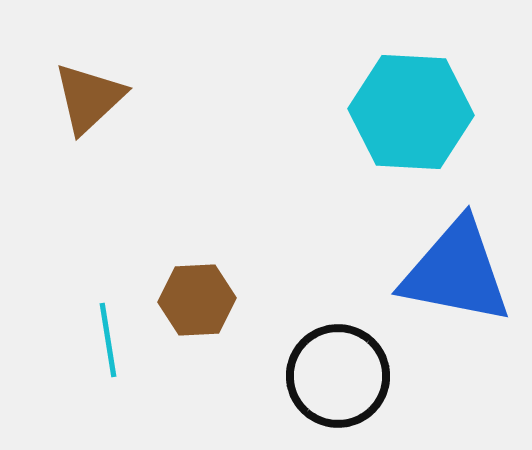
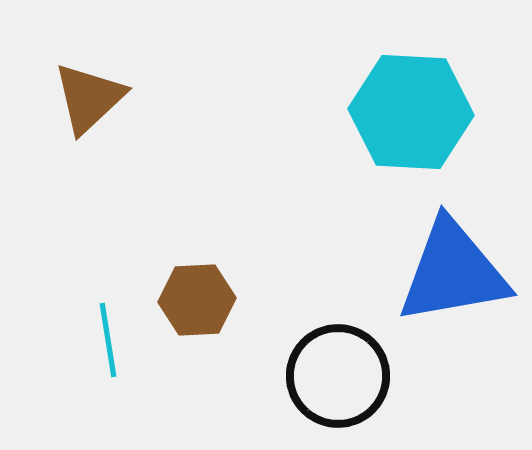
blue triangle: moved 3 px left; rotated 21 degrees counterclockwise
